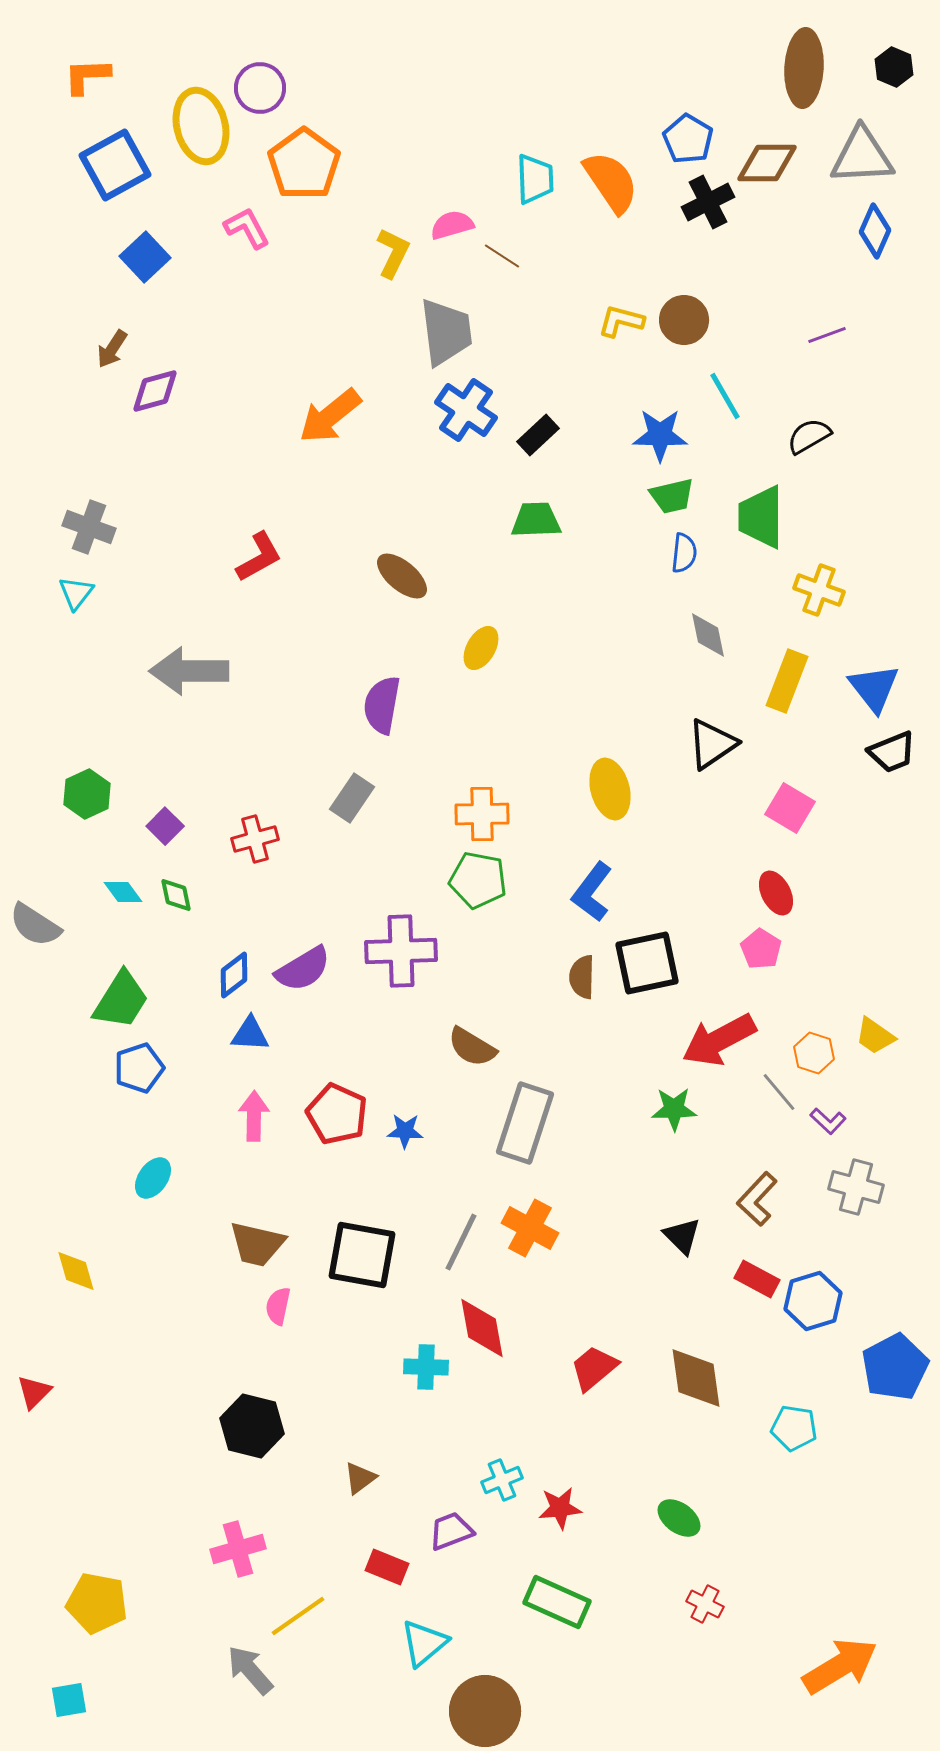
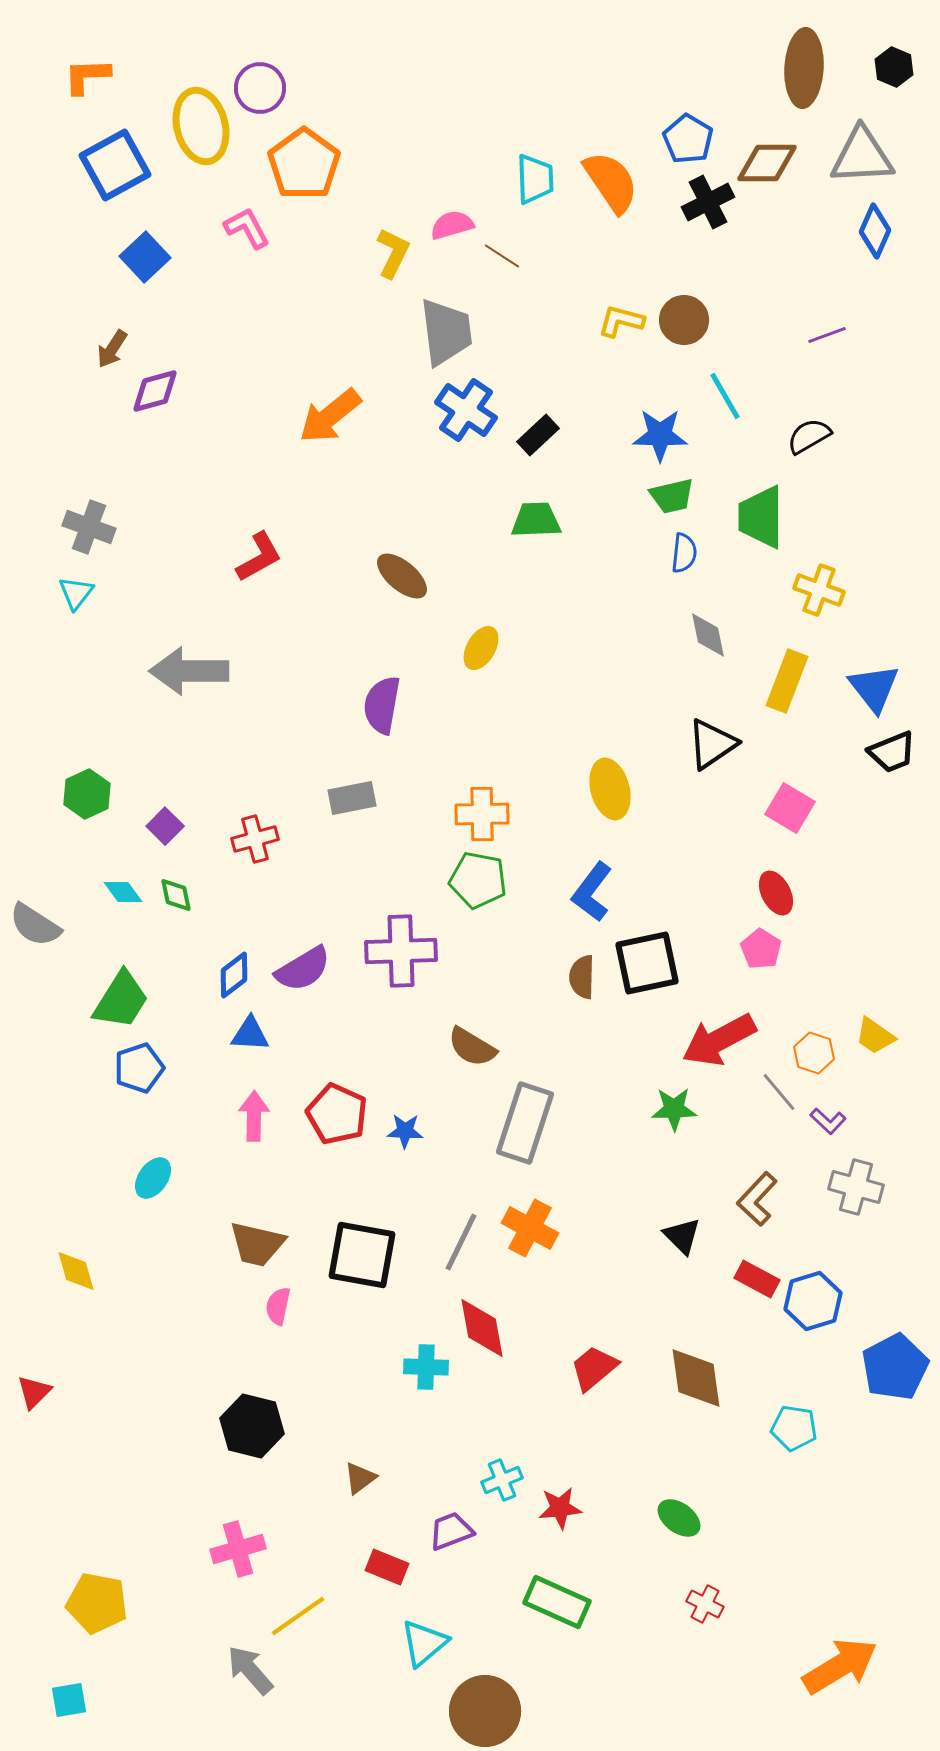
gray rectangle at (352, 798): rotated 45 degrees clockwise
